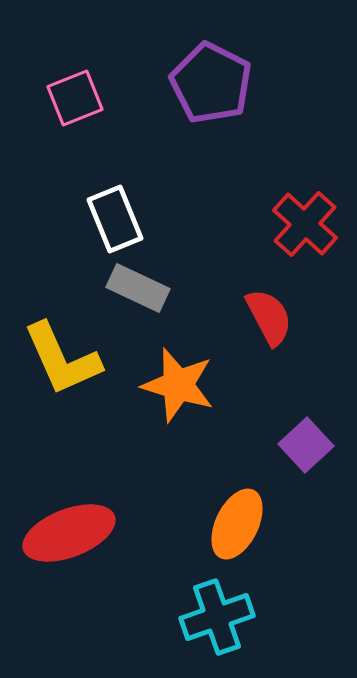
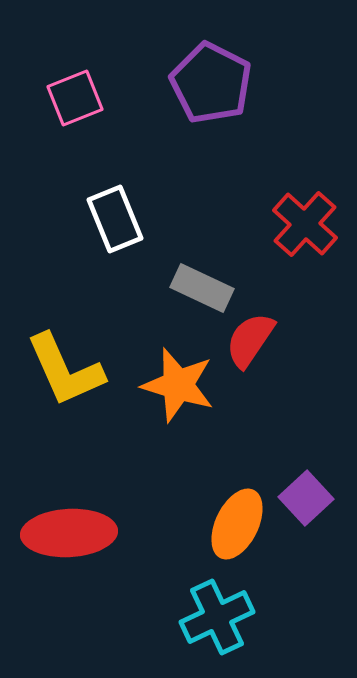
gray rectangle: moved 64 px right
red semicircle: moved 19 px left, 23 px down; rotated 118 degrees counterclockwise
yellow L-shape: moved 3 px right, 11 px down
purple square: moved 53 px down
red ellipse: rotated 18 degrees clockwise
cyan cross: rotated 6 degrees counterclockwise
